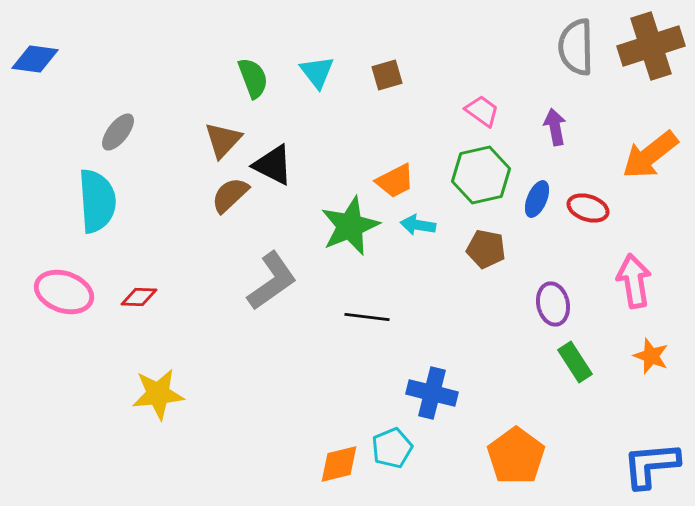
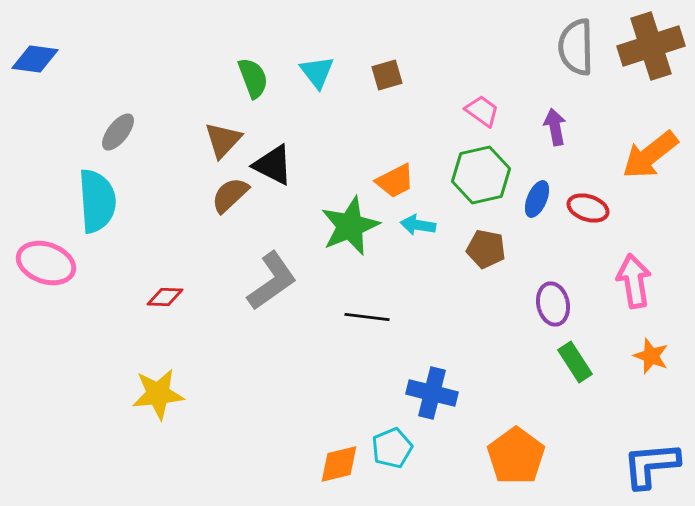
pink ellipse: moved 18 px left, 29 px up
red diamond: moved 26 px right
